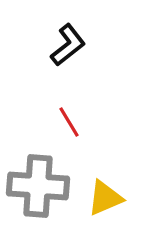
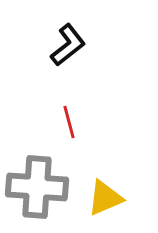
red line: rotated 16 degrees clockwise
gray cross: moved 1 px left, 1 px down
